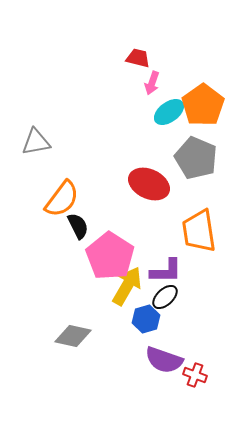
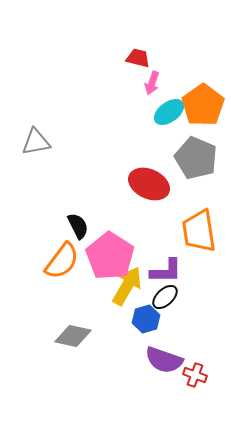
orange semicircle: moved 62 px down
